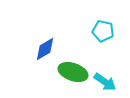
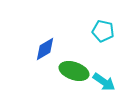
green ellipse: moved 1 px right, 1 px up
cyan arrow: moved 1 px left
